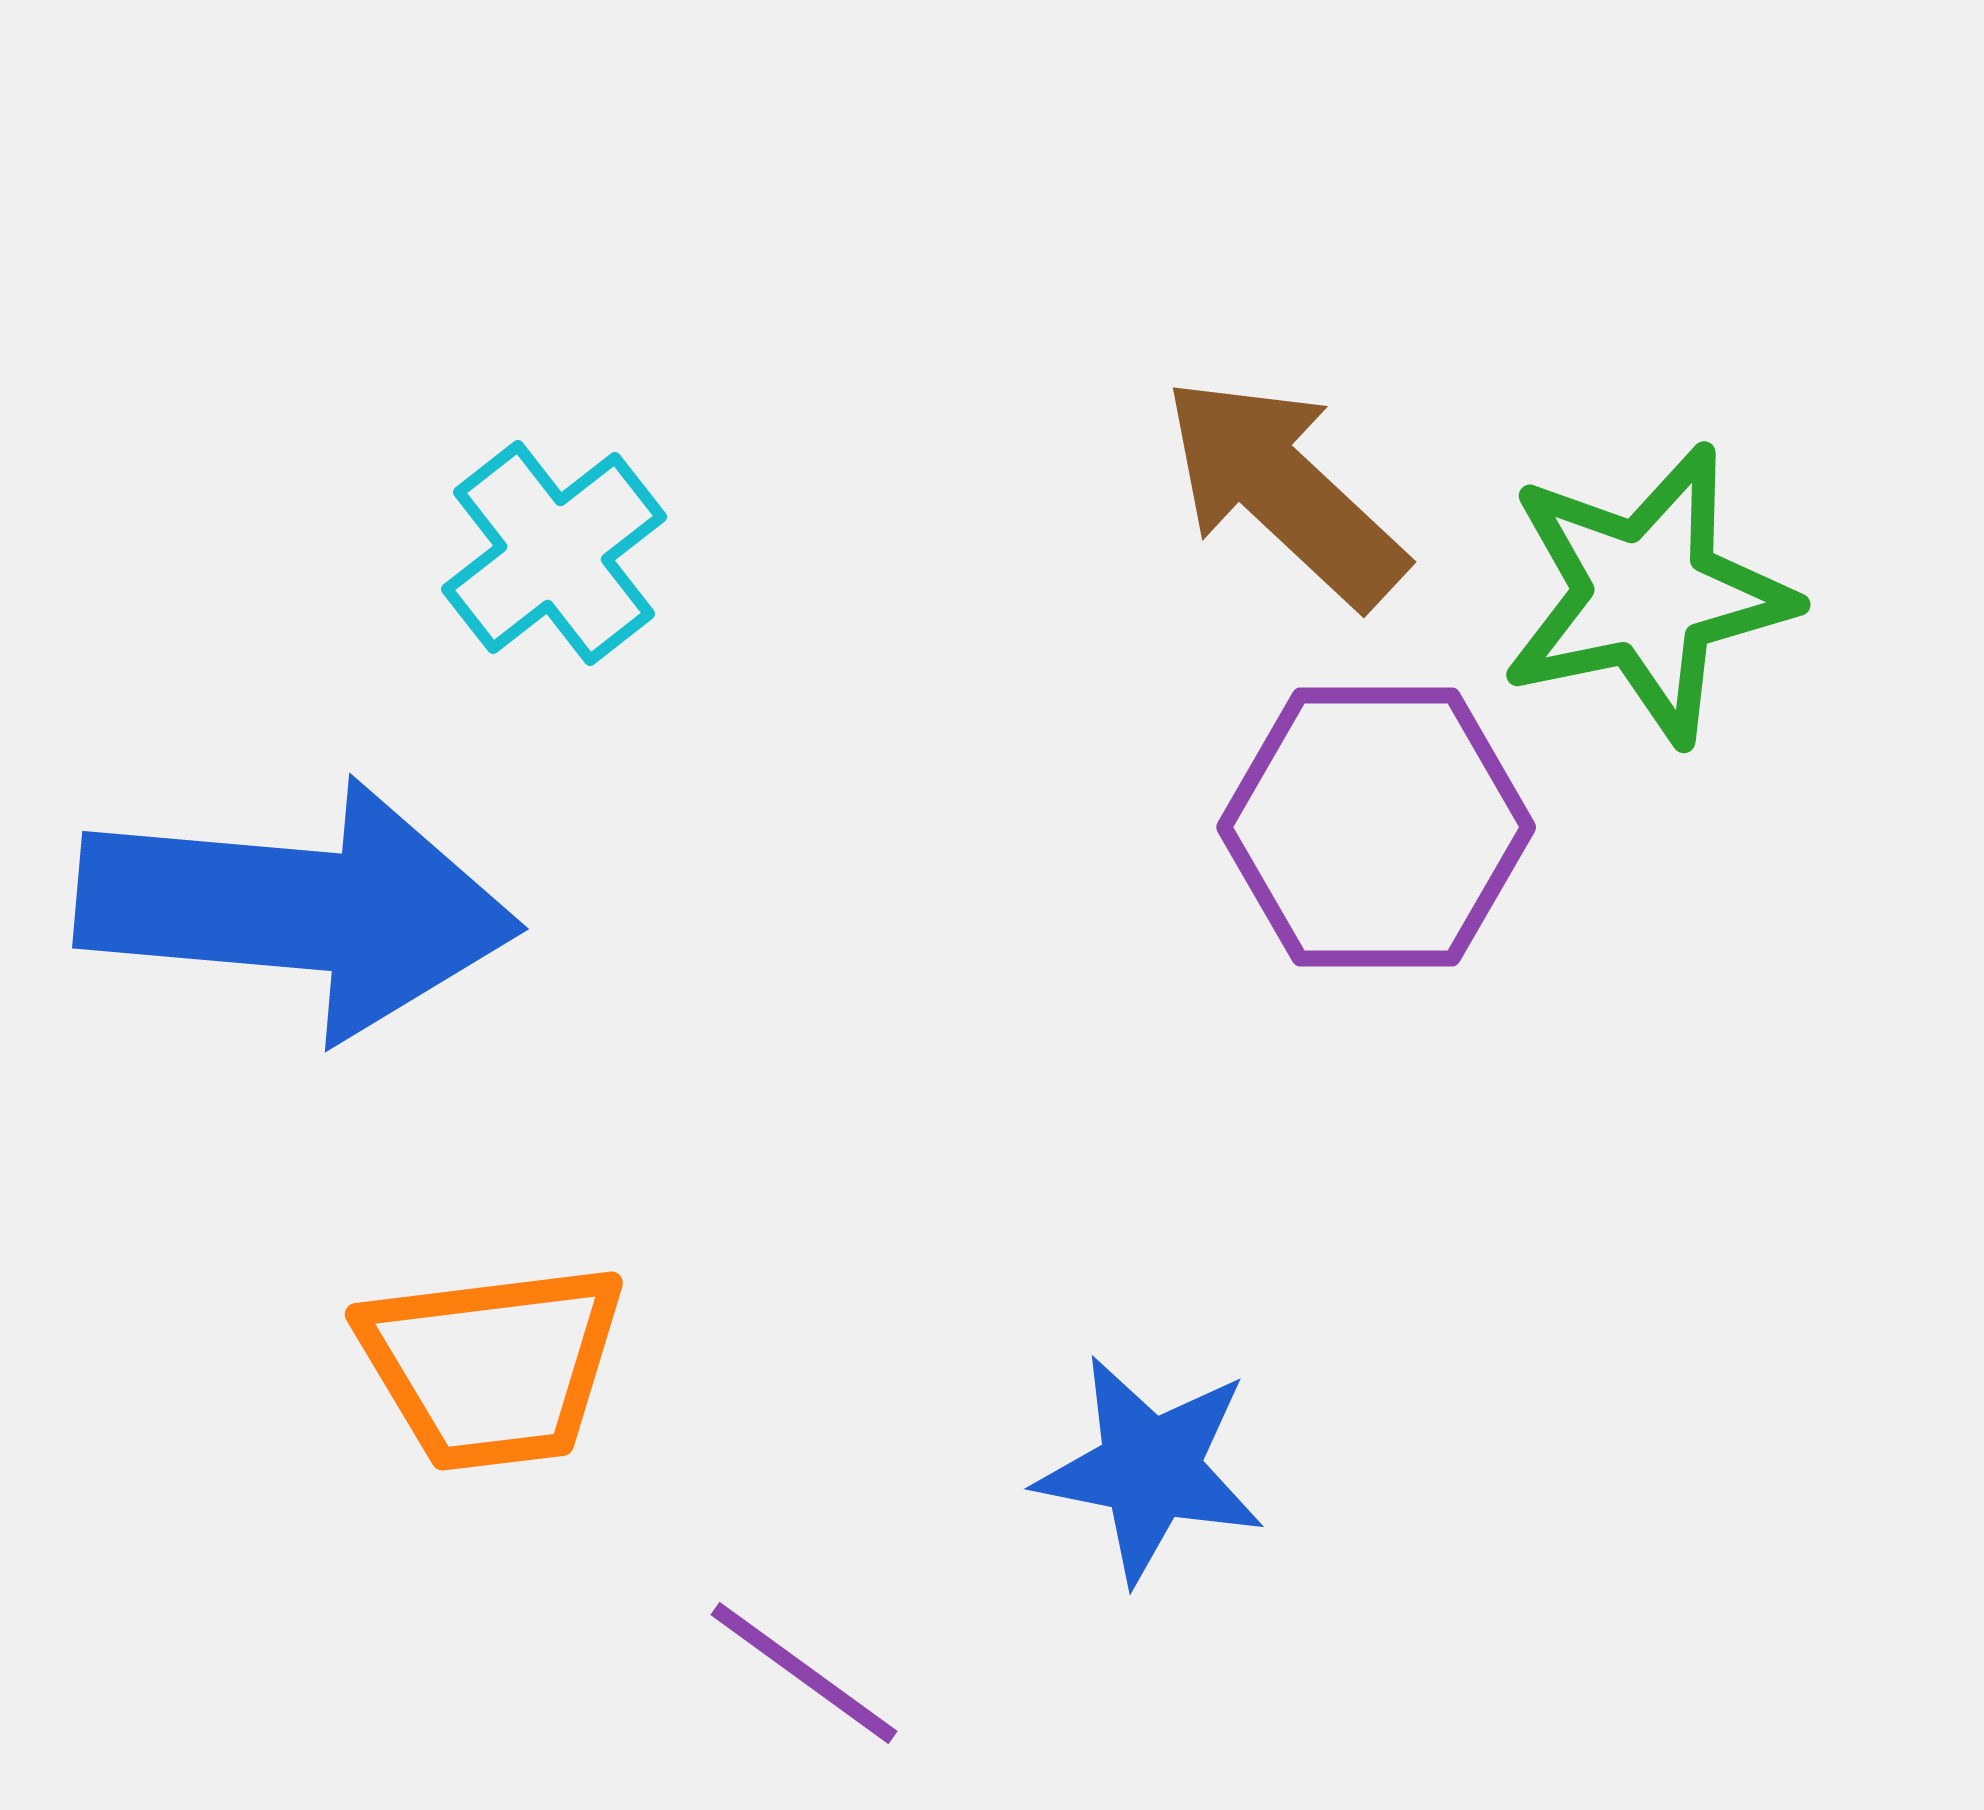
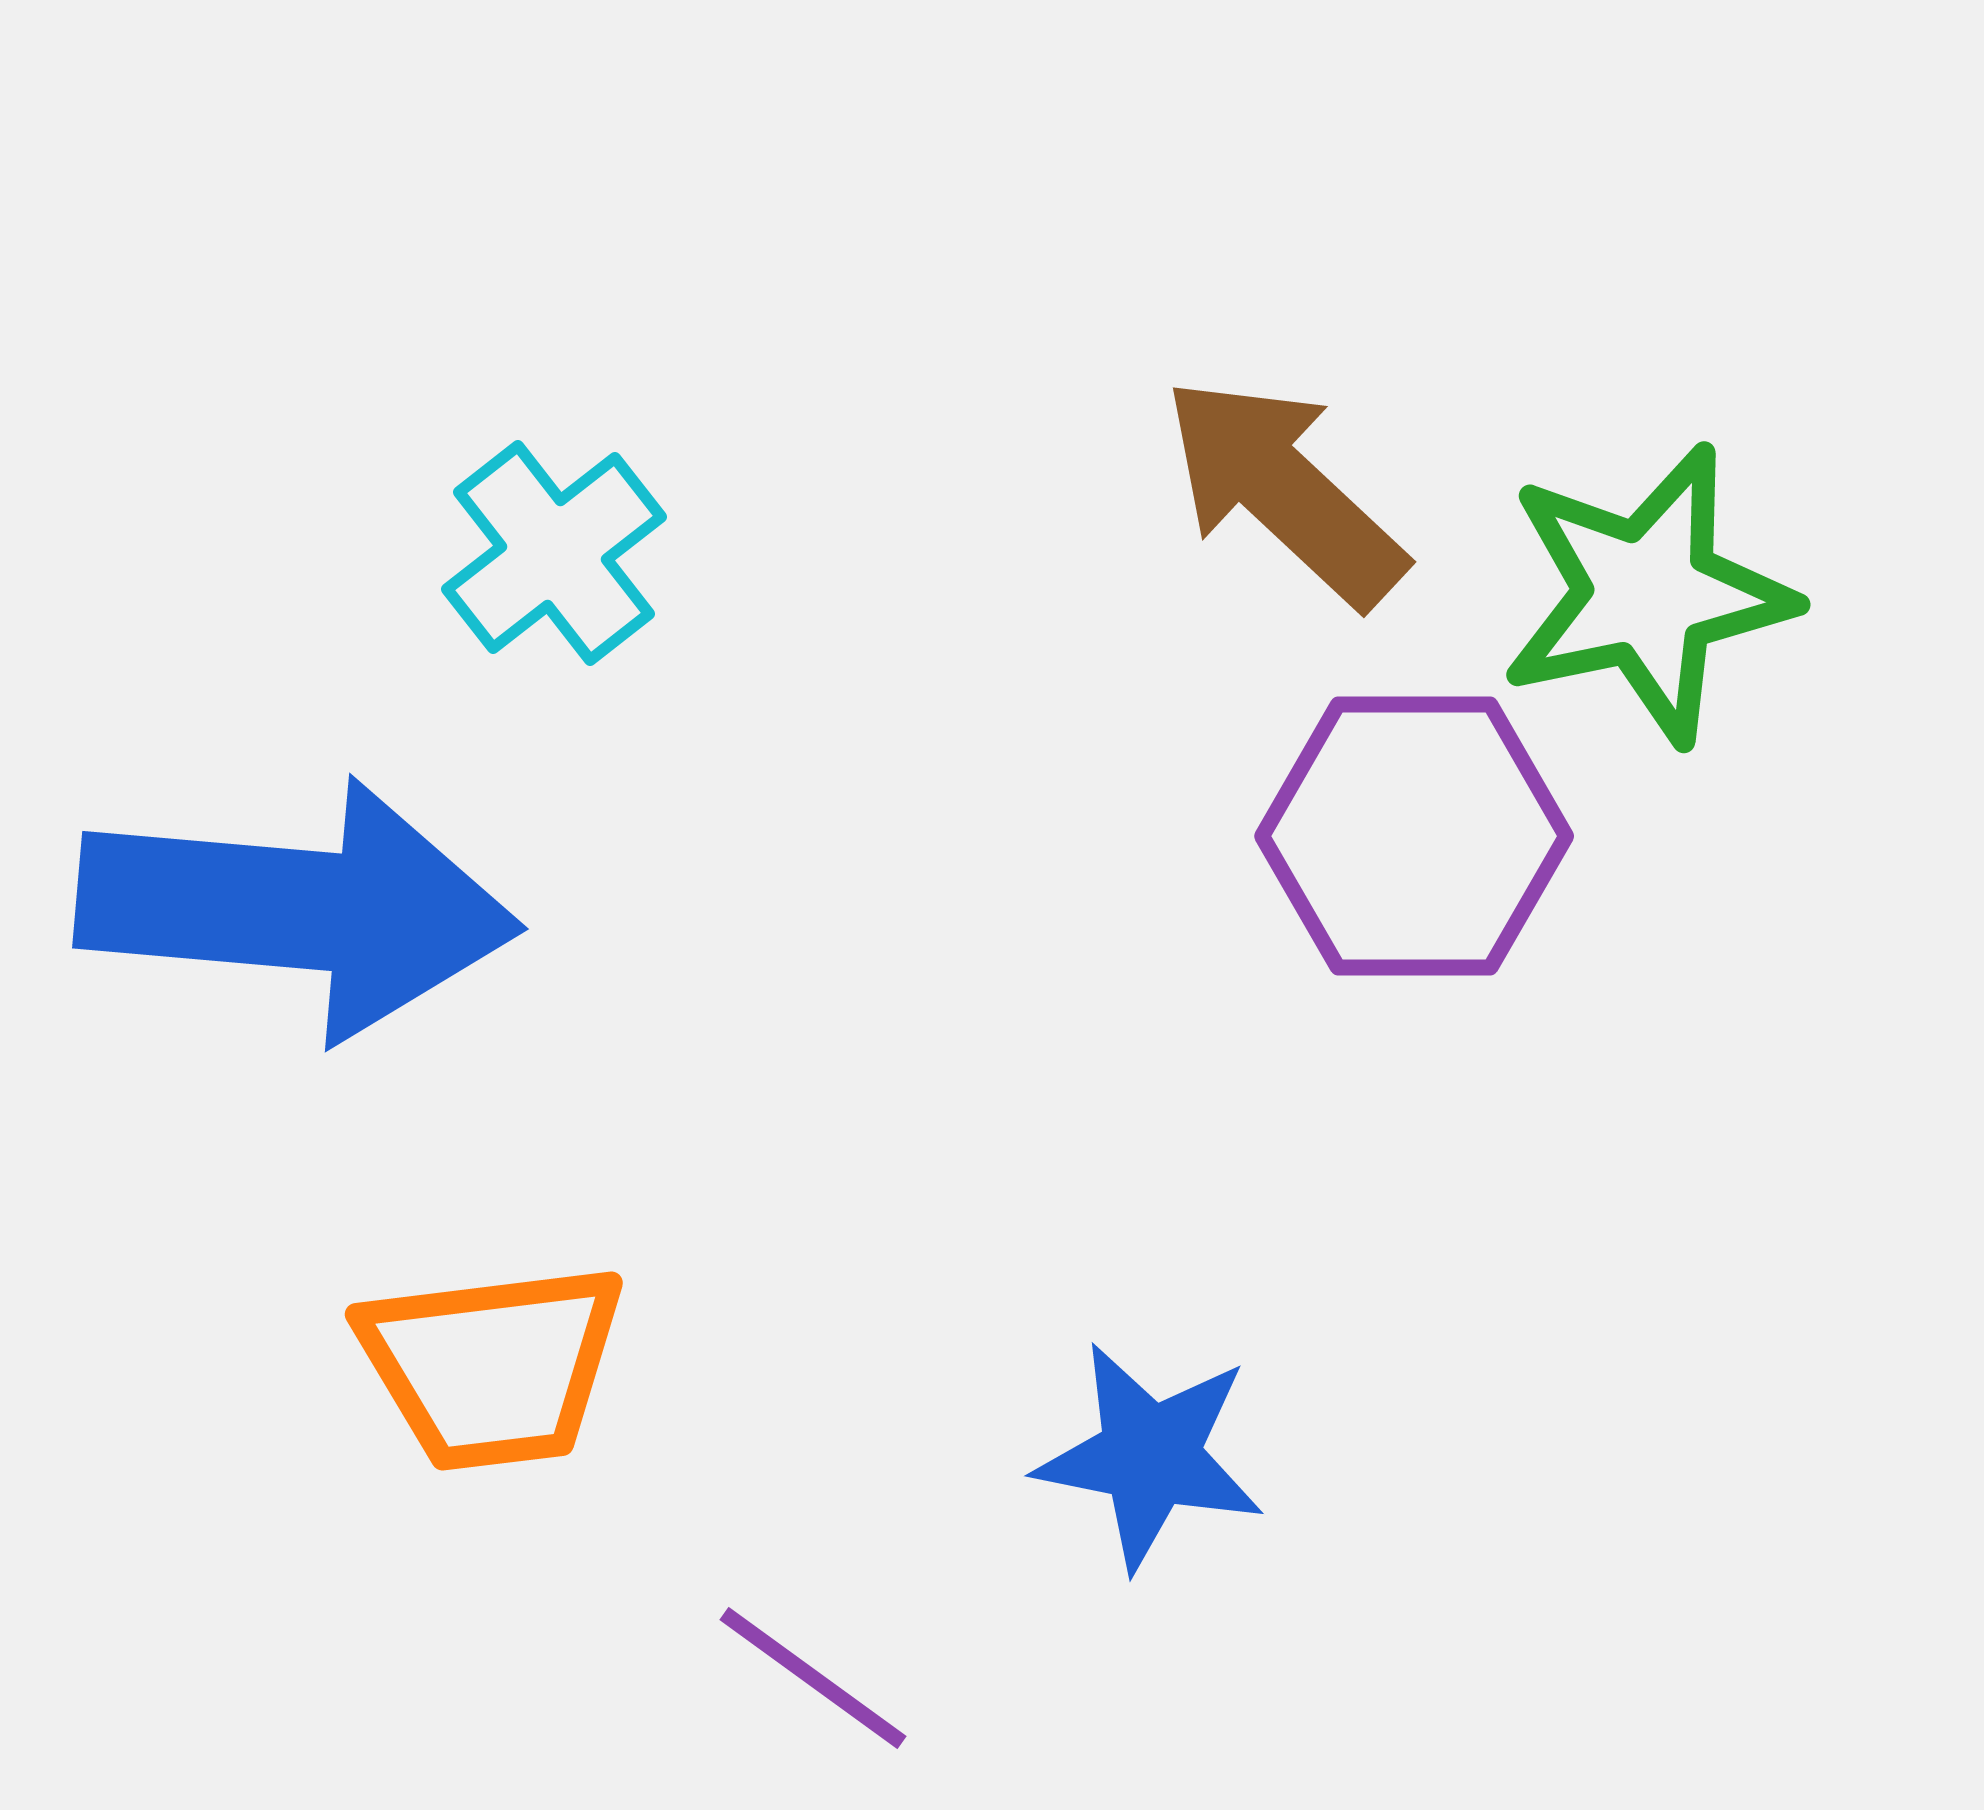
purple hexagon: moved 38 px right, 9 px down
blue star: moved 13 px up
purple line: moved 9 px right, 5 px down
